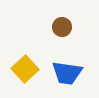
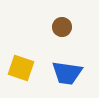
yellow square: moved 4 px left, 1 px up; rotated 28 degrees counterclockwise
